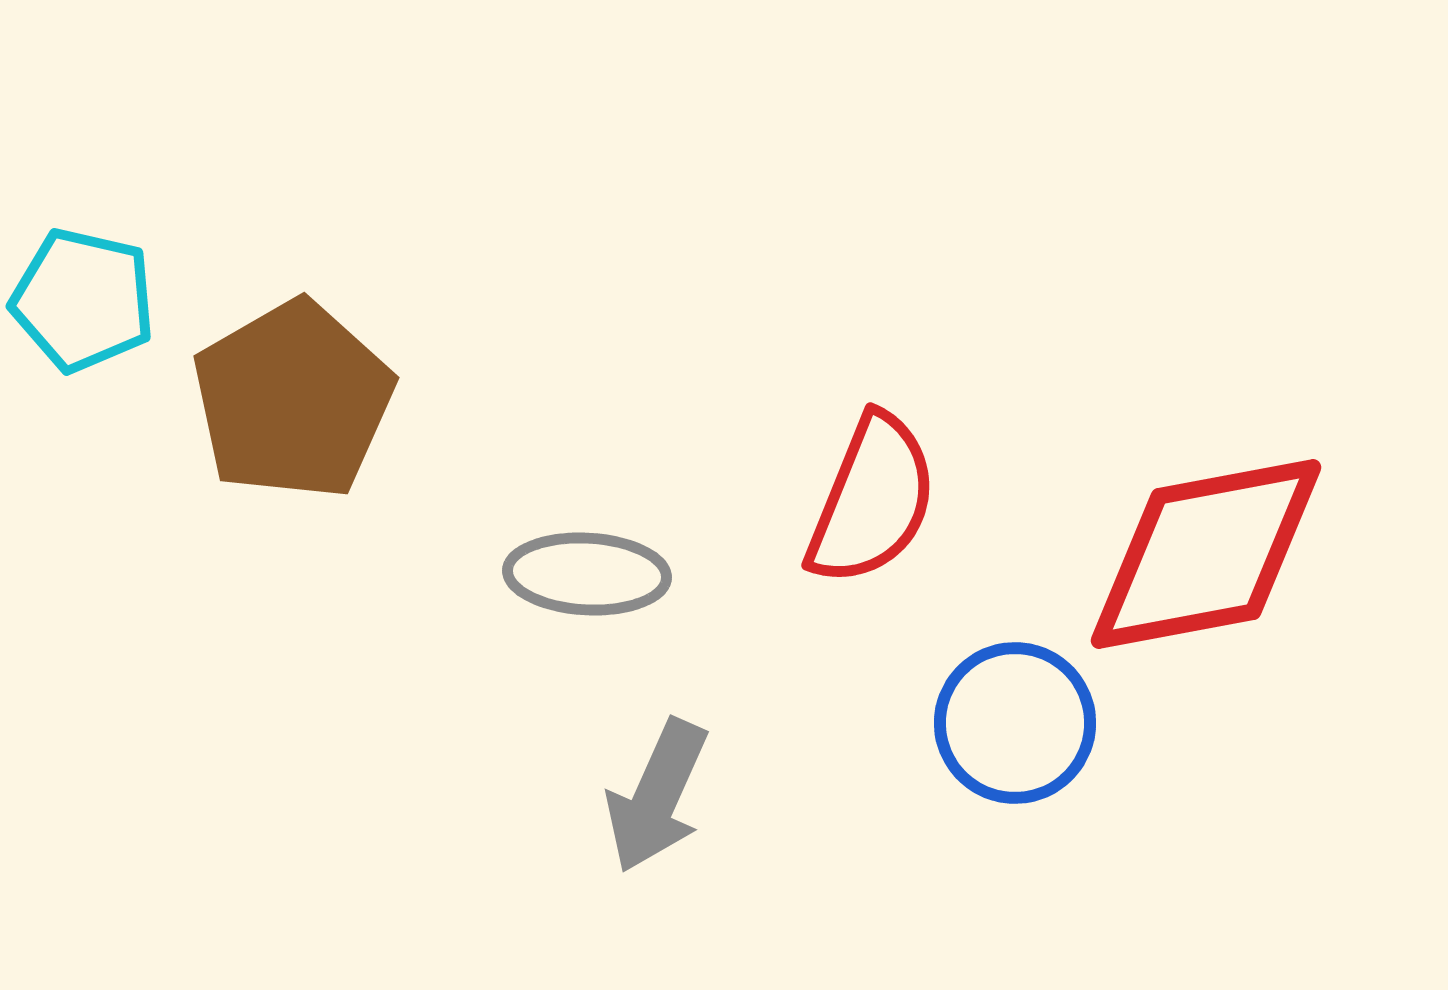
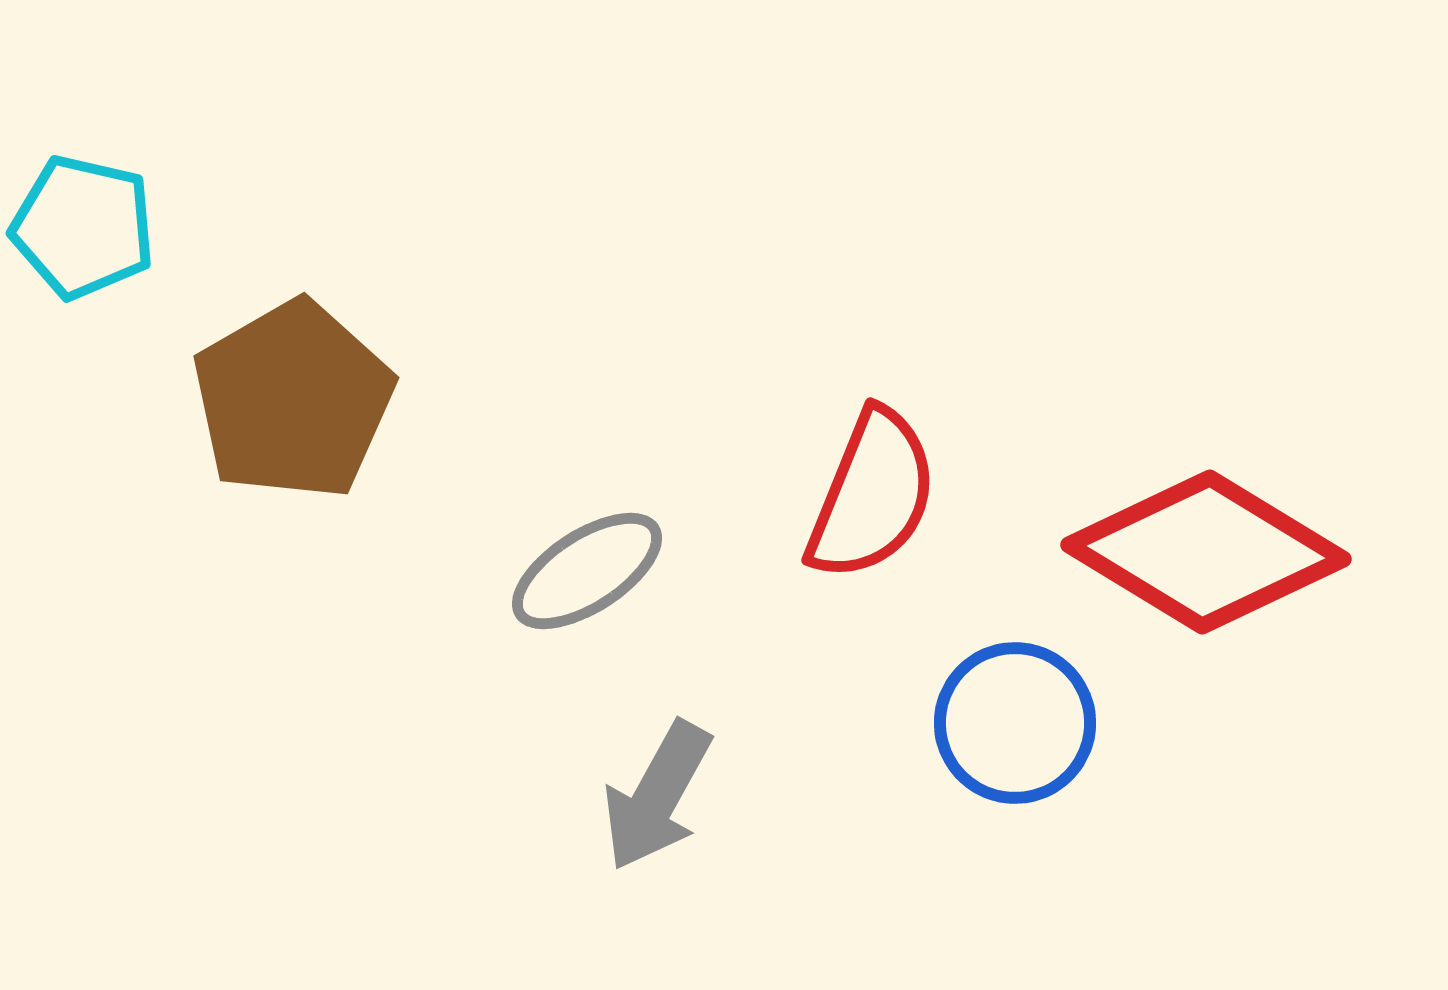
cyan pentagon: moved 73 px up
red semicircle: moved 5 px up
red diamond: moved 2 px up; rotated 42 degrees clockwise
gray ellipse: moved 3 px up; rotated 36 degrees counterclockwise
gray arrow: rotated 5 degrees clockwise
